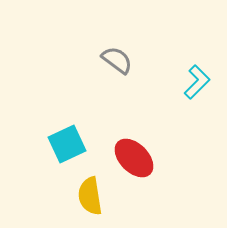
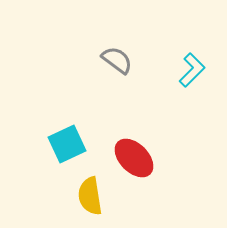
cyan L-shape: moved 5 px left, 12 px up
